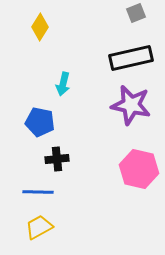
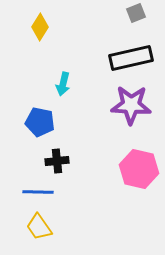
purple star: rotated 9 degrees counterclockwise
black cross: moved 2 px down
yellow trapezoid: rotated 96 degrees counterclockwise
